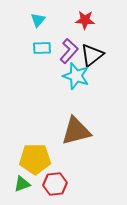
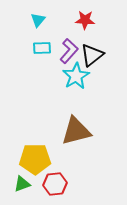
cyan star: rotated 24 degrees clockwise
